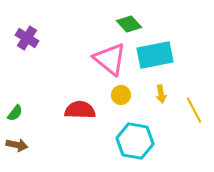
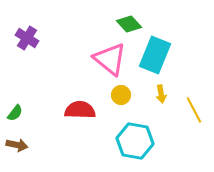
cyan rectangle: rotated 57 degrees counterclockwise
